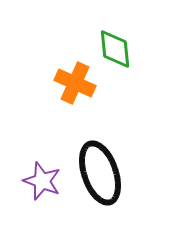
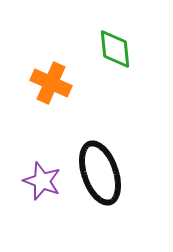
orange cross: moved 24 px left
